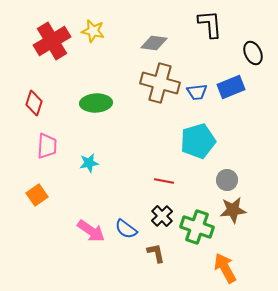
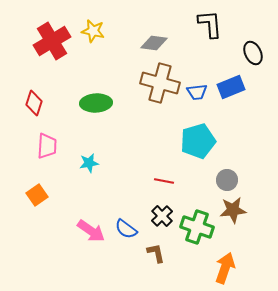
orange arrow: rotated 48 degrees clockwise
